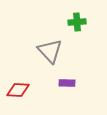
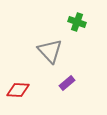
green cross: rotated 24 degrees clockwise
purple rectangle: rotated 42 degrees counterclockwise
